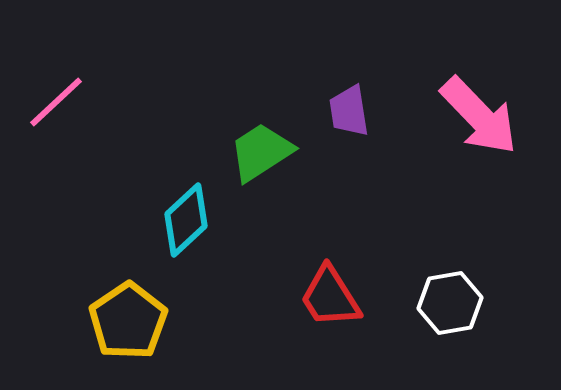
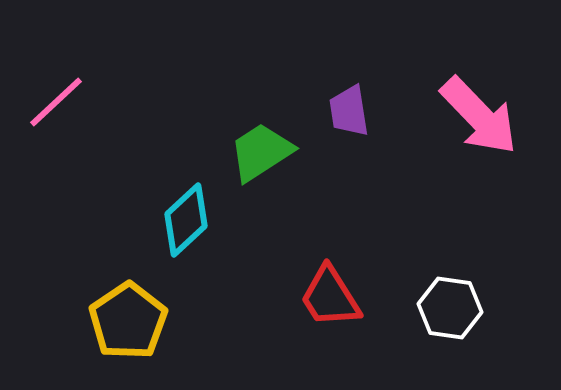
white hexagon: moved 5 px down; rotated 18 degrees clockwise
